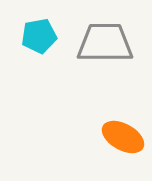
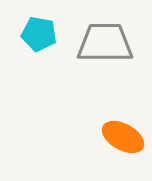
cyan pentagon: moved 2 px up; rotated 20 degrees clockwise
